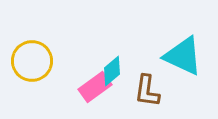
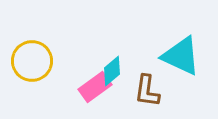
cyan triangle: moved 2 px left
